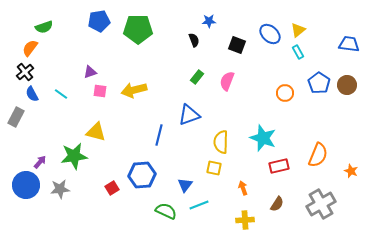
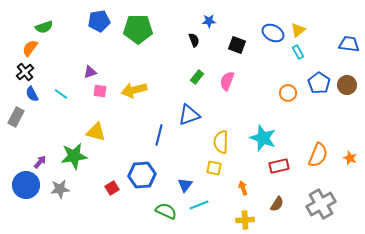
blue ellipse at (270, 34): moved 3 px right, 1 px up; rotated 15 degrees counterclockwise
orange circle at (285, 93): moved 3 px right
orange star at (351, 171): moved 1 px left, 13 px up
